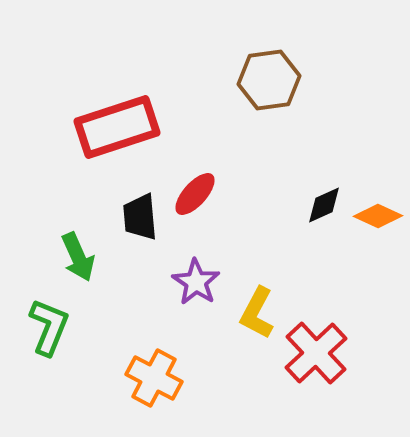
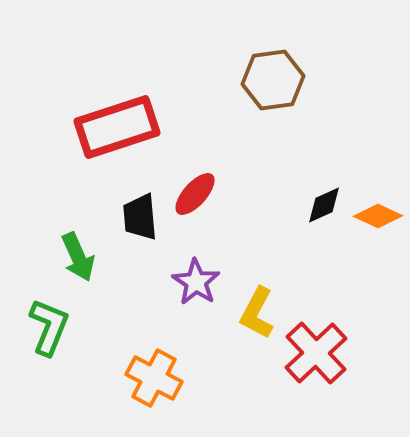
brown hexagon: moved 4 px right
